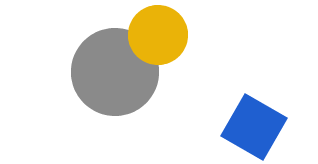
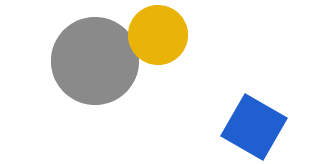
gray circle: moved 20 px left, 11 px up
